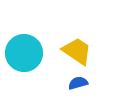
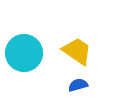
blue semicircle: moved 2 px down
